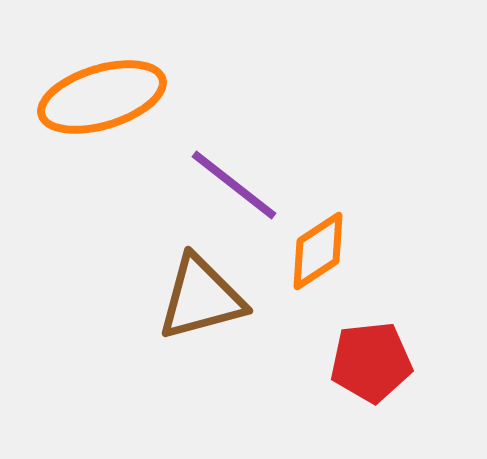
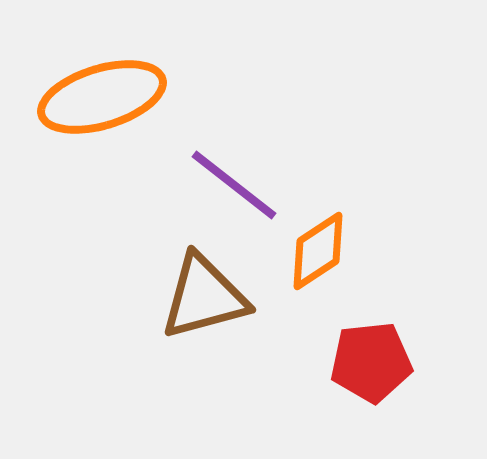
brown triangle: moved 3 px right, 1 px up
